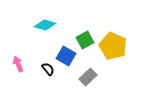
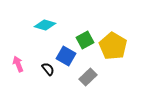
yellow pentagon: rotated 8 degrees clockwise
